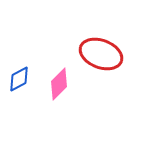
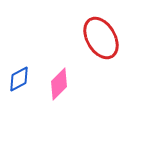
red ellipse: moved 16 px up; rotated 39 degrees clockwise
